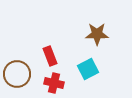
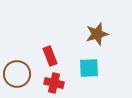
brown star: rotated 15 degrees counterclockwise
cyan square: moved 1 px right, 1 px up; rotated 25 degrees clockwise
